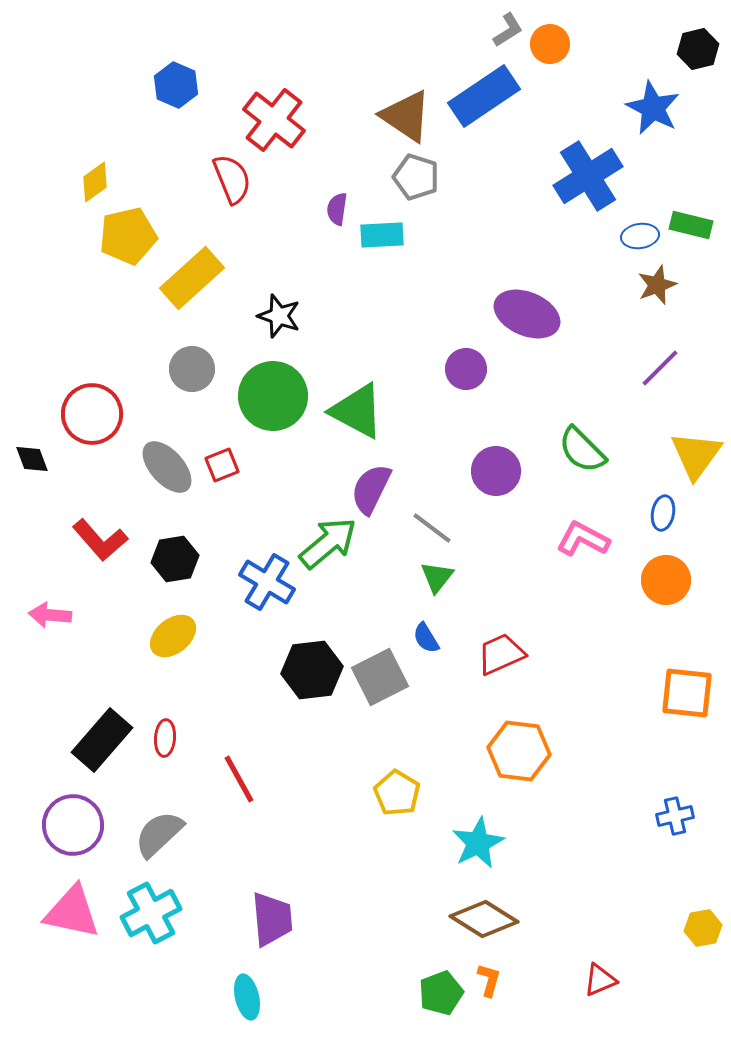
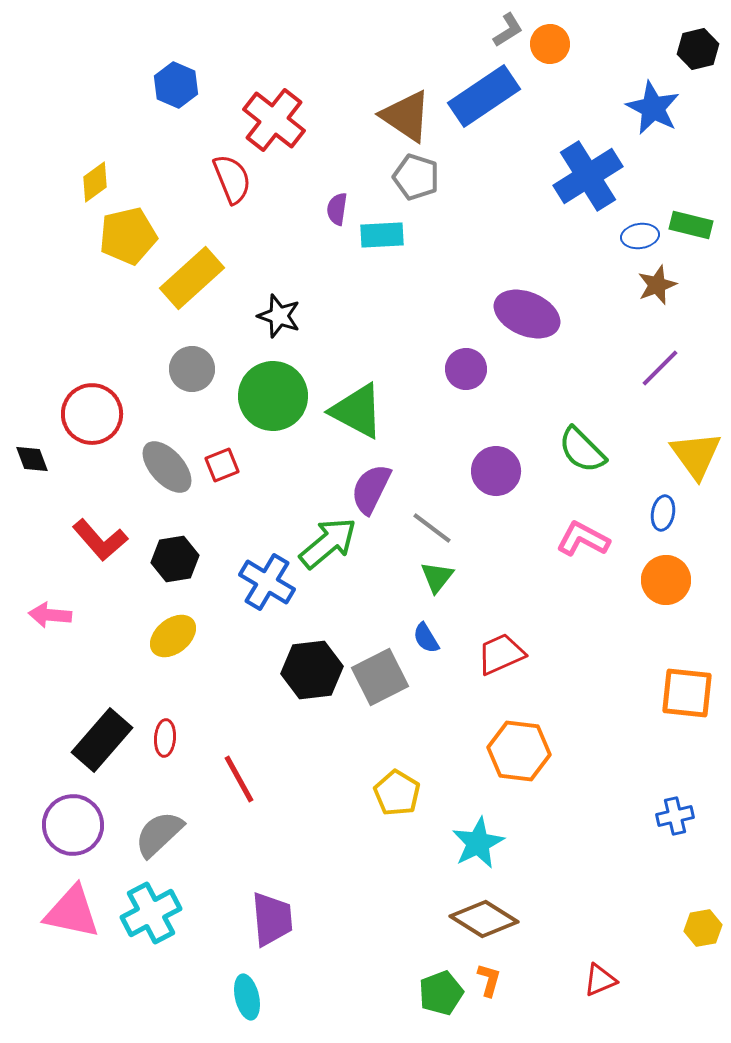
yellow triangle at (696, 455): rotated 12 degrees counterclockwise
